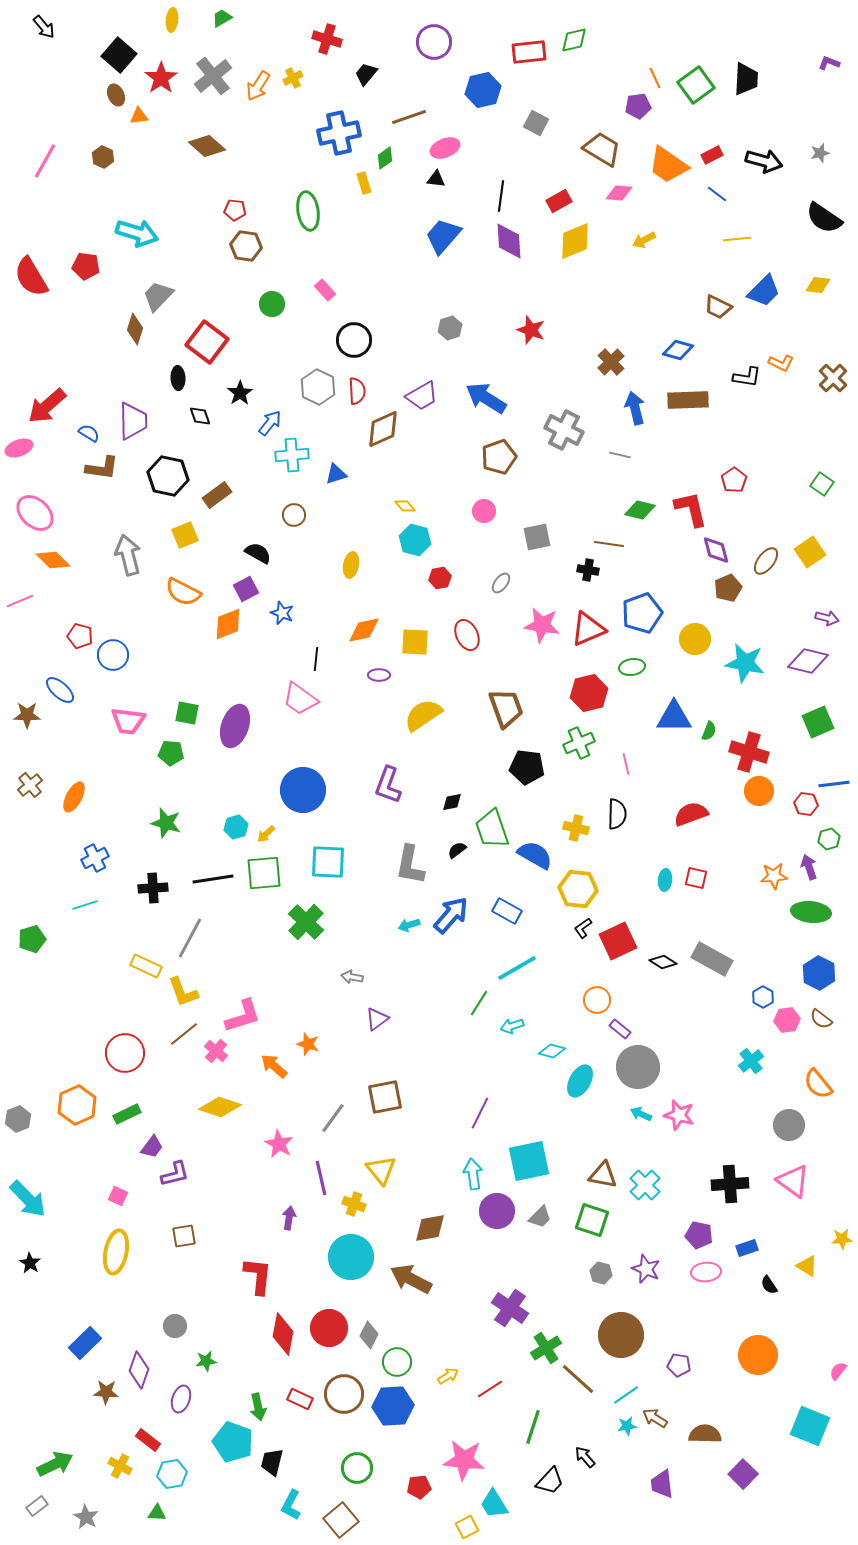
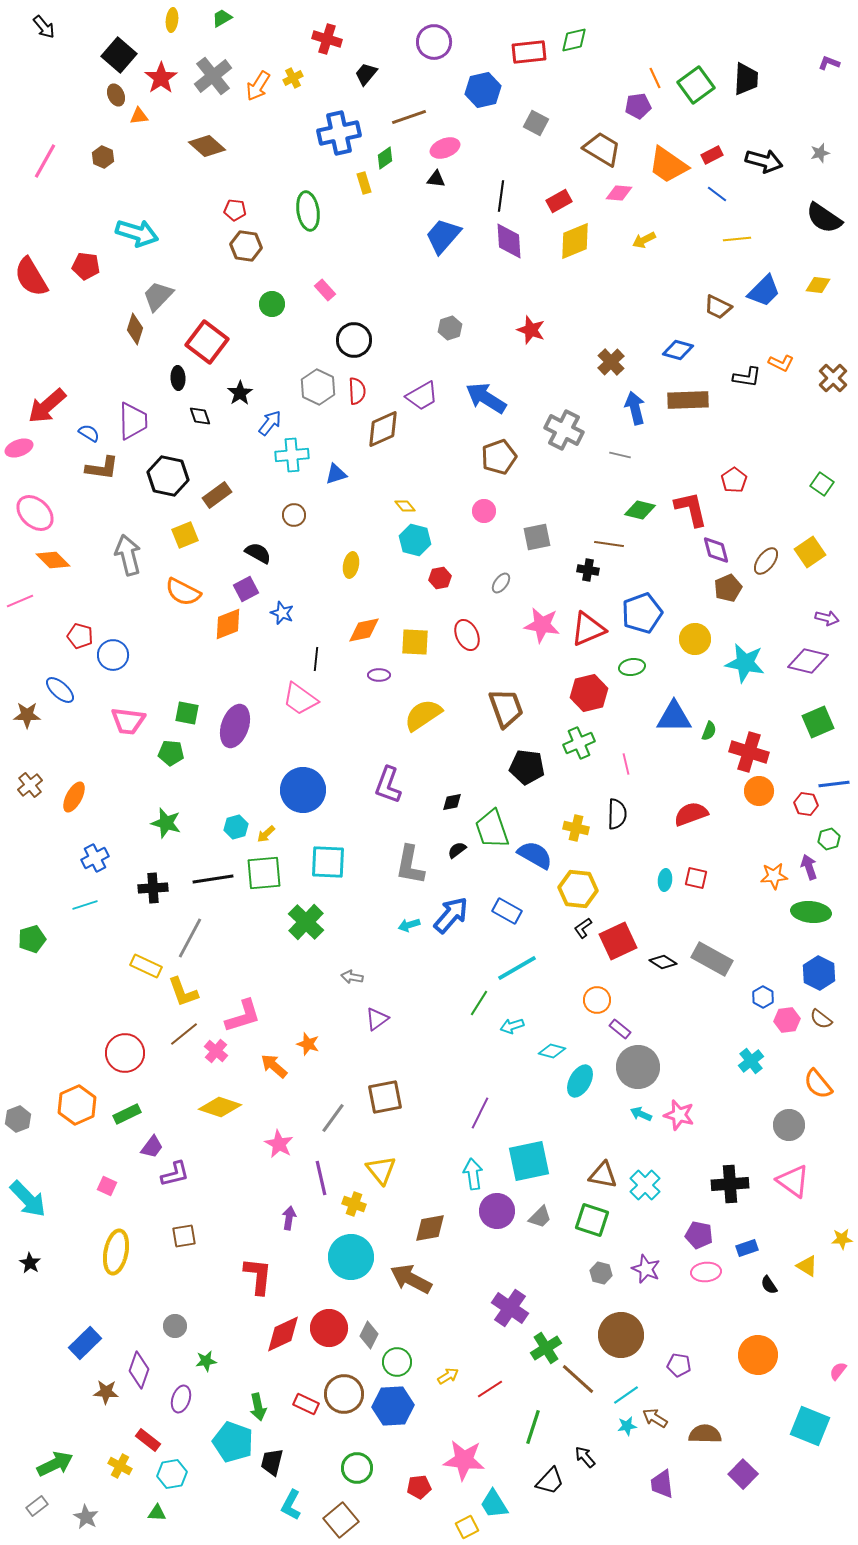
pink square at (118, 1196): moved 11 px left, 10 px up
red diamond at (283, 1334): rotated 54 degrees clockwise
red rectangle at (300, 1399): moved 6 px right, 5 px down
